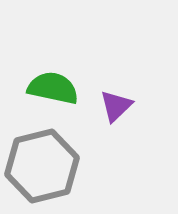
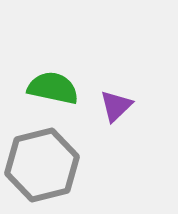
gray hexagon: moved 1 px up
